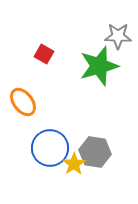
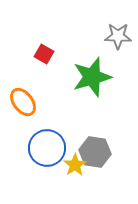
green star: moved 7 px left, 11 px down
blue circle: moved 3 px left
yellow star: moved 1 px right, 1 px down
